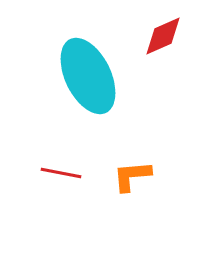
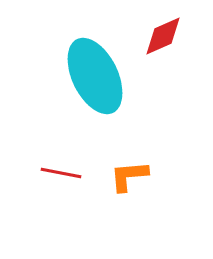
cyan ellipse: moved 7 px right
orange L-shape: moved 3 px left
